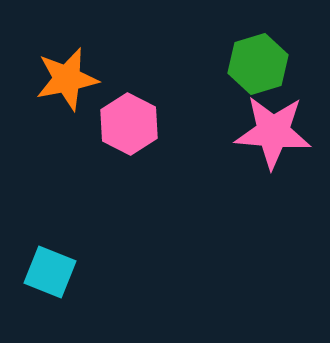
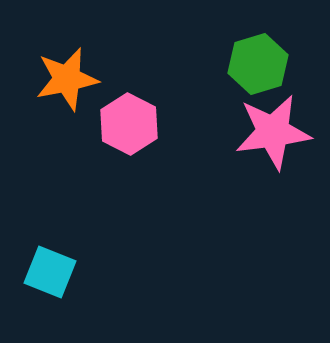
pink star: rotated 12 degrees counterclockwise
